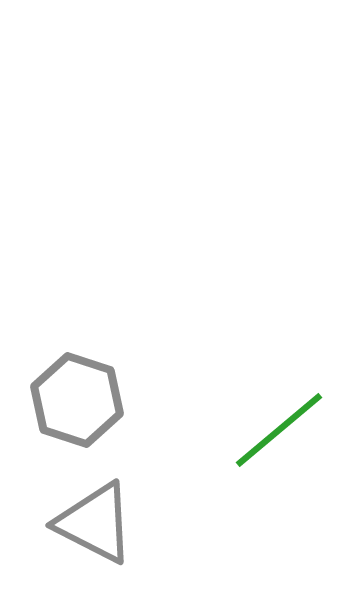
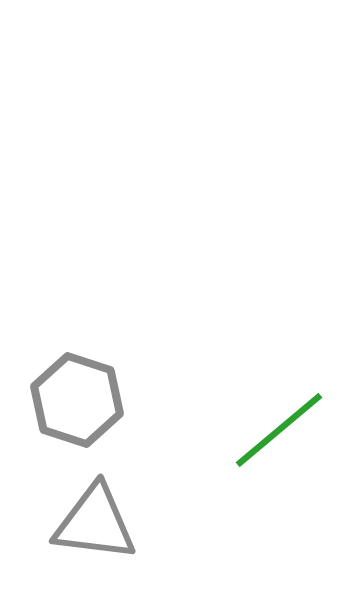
gray triangle: rotated 20 degrees counterclockwise
